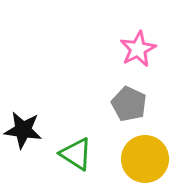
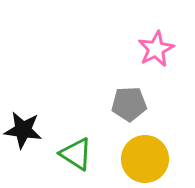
pink star: moved 18 px right
gray pentagon: rotated 28 degrees counterclockwise
